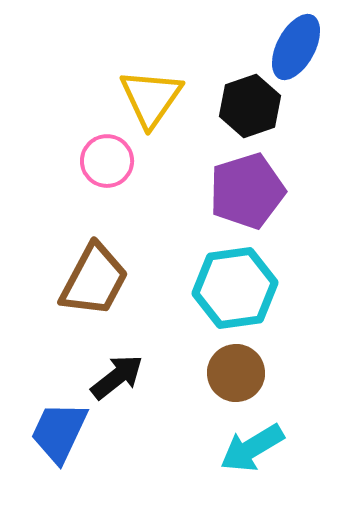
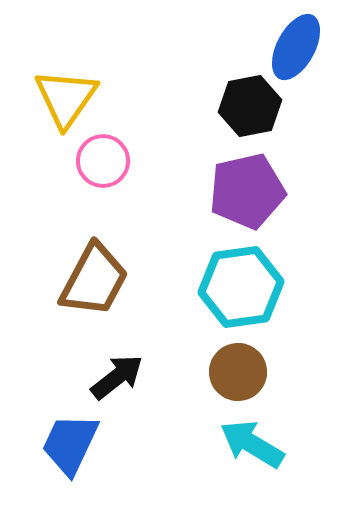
yellow triangle: moved 85 px left
black hexagon: rotated 8 degrees clockwise
pink circle: moved 4 px left
purple pentagon: rotated 4 degrees clockwise
cyan hexagon: moved 6 px right, 1 px up
brown circle: moved 2 px right, 1 px up
blue trapezoid: moved 11 px right, 12 px down
cyan arrow: moved 4 px up; rotated 62 degrees clockwise
